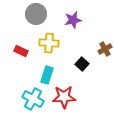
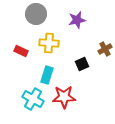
purple star: moved 4 px right
black square: rotated 24 degrees clockwise
